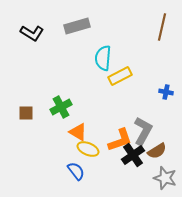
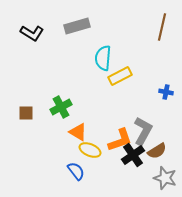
yellow ellipse: moved 2 px right, 1 px down
